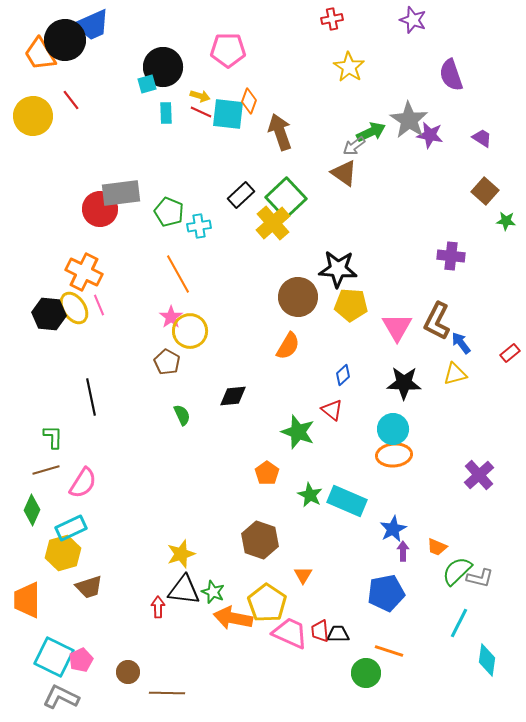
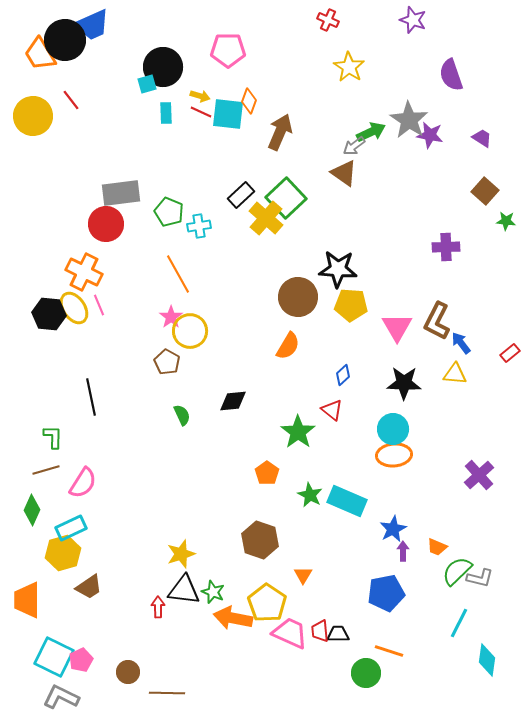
red cross at (332, 19): moved 4 px left, 1 px down; rotated 35 degrees clockwise
brown arrow at (280, 132): rotated 42 degrees clockwise
red circle at (100, 209): moved 6 px right, 15 px down
yellow cross at (273, 223): moved 7 px left, 5 px up; rotated 8 degrees counterclockwise
purple cross at (451, 256): moved 5 px left, 9 px up; rotated 8 degrees counterclockwise
yellow triangle at (455, 374): rotated 20 degrees clockwise
black diamond at (233, 396): moved 5 px down
green star at (298, 432): rotated 16 degrees clockwise
brown trapezoid at (89, 587): rotated 16 degrees counterclockwise
